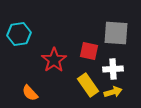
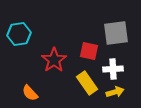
gray square: rotated 12 degrees counterclockwise
yellow rectangle: moved 1 px left, 2 px up
yellow arrow: moved 2 px right
